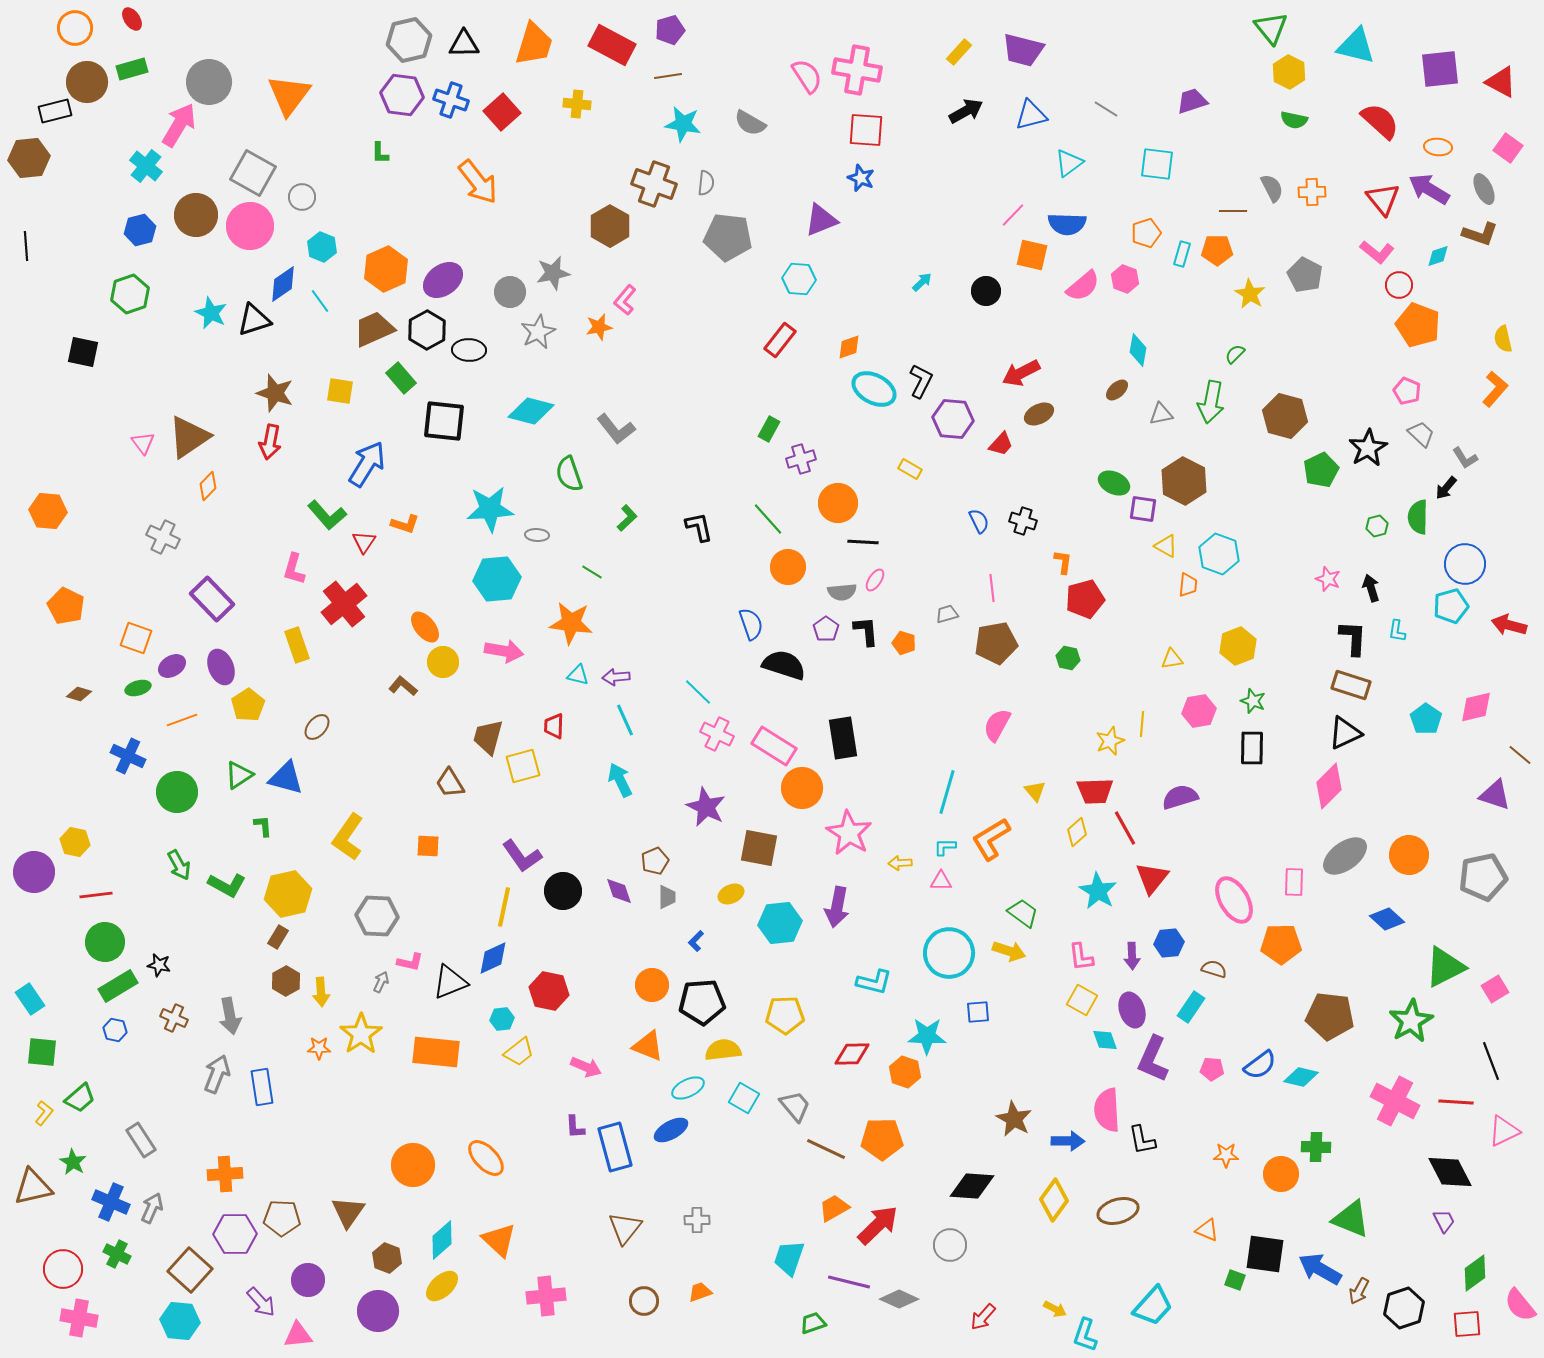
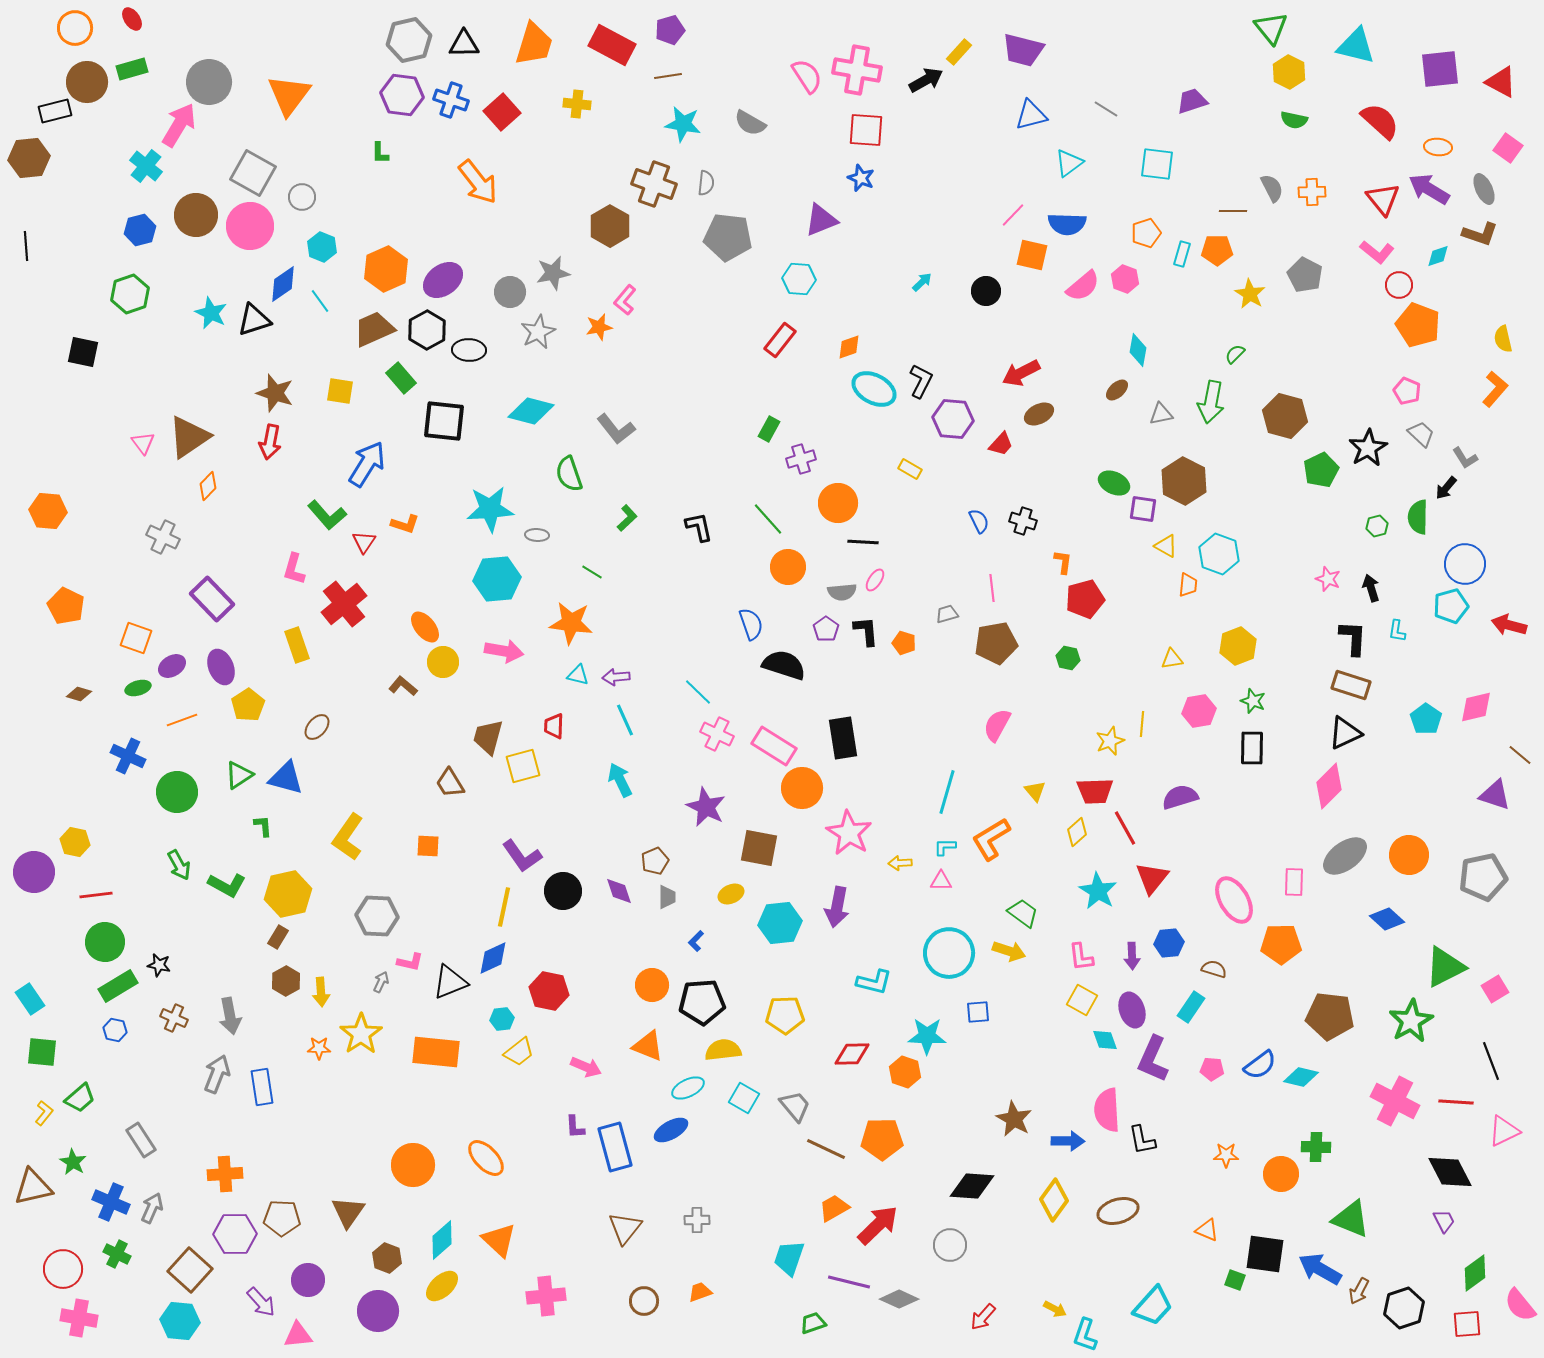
black arrow at (966, 111): moved 40 px left, 31 px up
